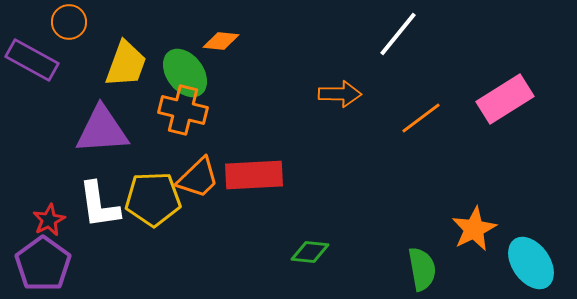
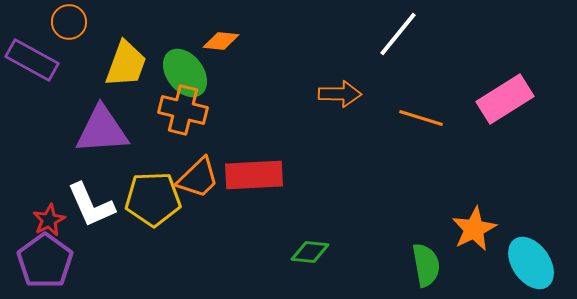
orange line: rotated 54 degrees clockwise
white L-shape: moved 8 px left; rotated 16 degrees counterclockwise
purple pentagon: moved 2 px right, 3 px up
green semicircle: moved 4 px right, 4 px up
